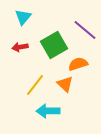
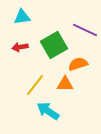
cyan triangle: moved 1 px left; rotated 42 degrees clockwise
purple line: rotated 15 degrees counterclockwise
orange triangle: rotated 42 degrees counterclockwise
cyan arrow: rotated 35 degrees clockwise
